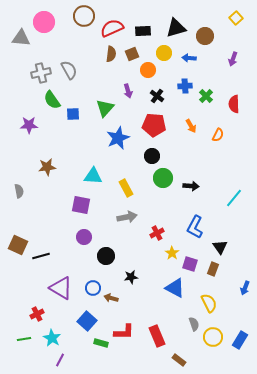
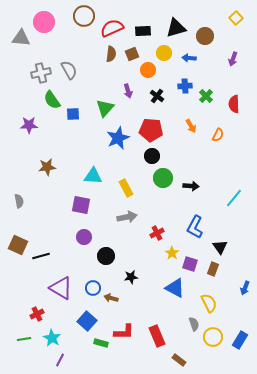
red pentagon at (154, 125): moved 3 px left, 5 px down
gray semicircle at (19, 191): moved 10 px down
